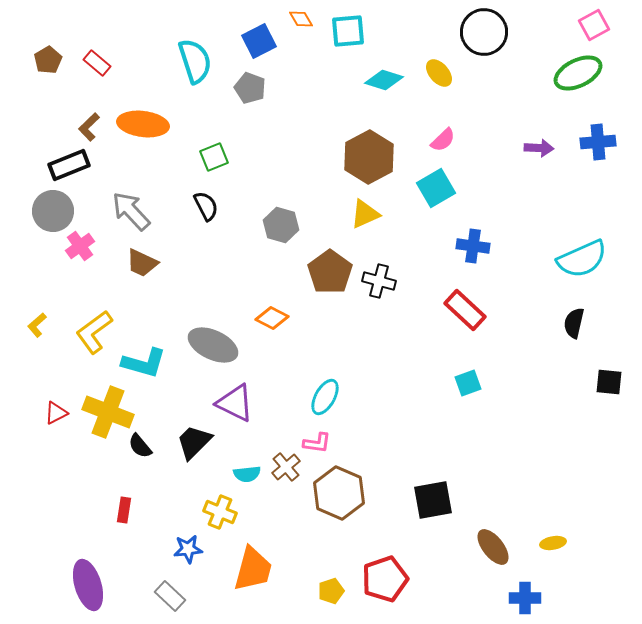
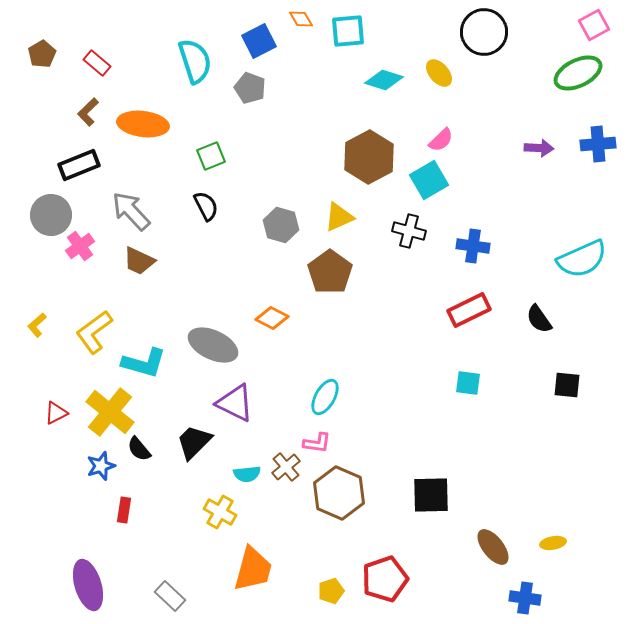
brown pentagon at (48, 60): moved 6 px left, 6 px up
brown L-shape at (89, 127): moved 1 px left, 15 px up
pink semicircle at (443, 140): moved 2 px left
blue cross at (598, 142): moved 2 px down
green square at (214, 157): moved 3 px left, 1 px up
black rectangle at (69, 165): moved 10 px right
cyan square at (436, 188): moved 7 px left, 8 px up
gray circle at (53, 211): moved 2 px left, 4 px down
yellow triangle at (365, 214): moved 26 px left, 3 px down
brown trapezoid at (142, 263): moved 3 px left, 2 px up
black cross at (379, 281): moved 30 px right, 50 px up
red rectangle at (465, 310): moved 4 px right; rotated 69 degrees counterclockwise
black semicircle at (574, 323): moved 35 px left, 4 px up; rotated 48 degrees counterclockwise
black square at (609, 382): moved 42 px left, 3 px down
cyan square at (468, 383): rotated 28 degrees clockwise
yellow cross at (108, 412): moved 2 px right; rotated 18 degrees clockwise
black semicircle at (140, 446): moved 1 px left, 3 px down
black square at (433, 500): moved 2 px left, 5 px up; rotated 9 degrees clockwise
yellow cross at (220, 512): rotated 8 degrees clockwise
blue star at (188, 549): moved 87 px left, 83 px up; rotated 12 degrees counterclockwise
blue cross at (525, 598): rotated 8 degrees clockwise
